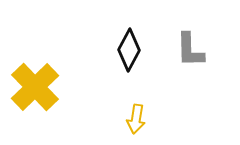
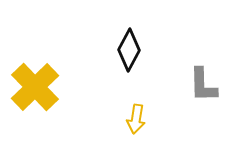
gray L-shape: moved 13 px right, 35 px down
